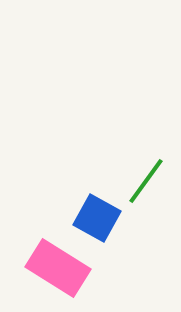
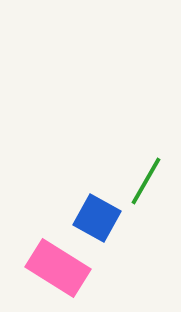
green line: rotated 6 degrees counterclockwise
